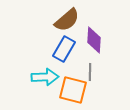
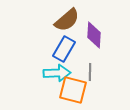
purple diamond: moved 5 px up
cyan arrow: moved 12 px right, 4 px up
